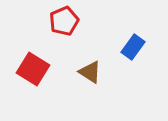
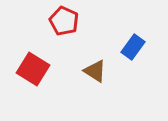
red pentagon: rotated 24 degrees counterclockwise
brown triangle: moved 5 px right, 1 px up
